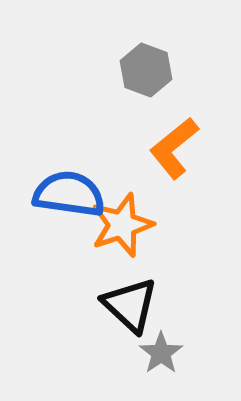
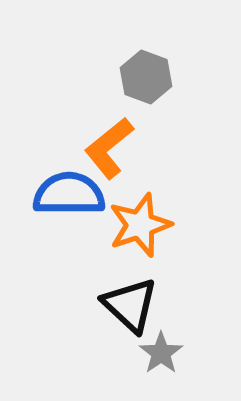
gray hexagon: moved 7 px down
orange L-shape: moved 65 px left
blue semicircle: rotated 8 degrees counterclockwise
orange star: moved 18 px right
